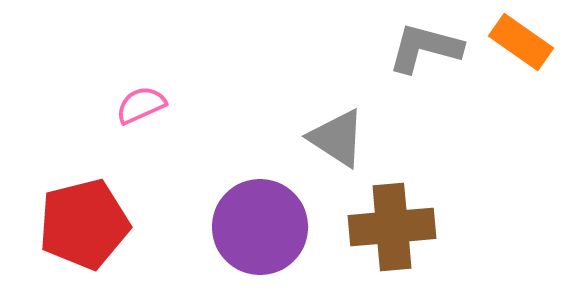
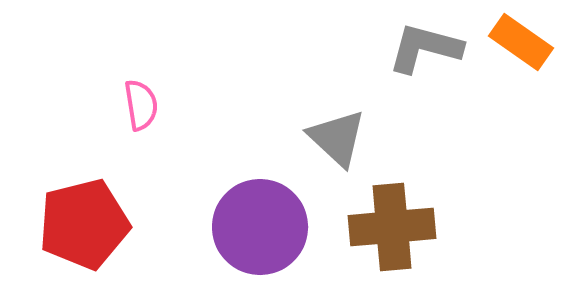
pink semicircle: rotated 105 degrees clockwise
gray triangle: rotated 10 degrees clockwise
